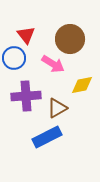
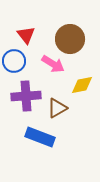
blue circle: moved 3 px down
blue rectangle: moved 7 px left; rotated 48 degrees clockwise
